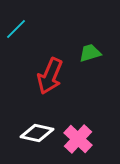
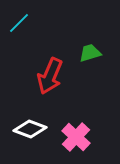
cyan line: moved 3 px right, 6 px up
white diamond: moved 7 px left, 4 px up; rotated 8 degrees clockwise
pink cross: moved 2 px left, 2 px up
